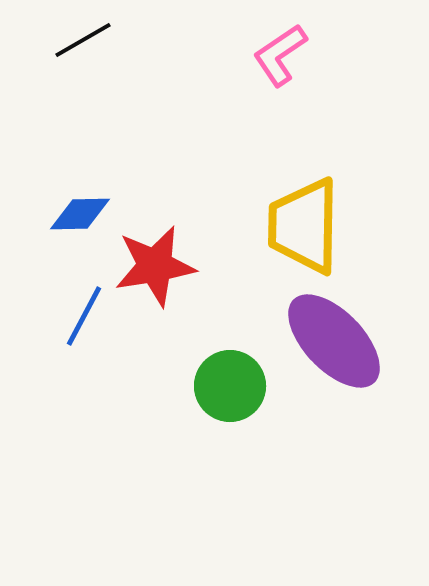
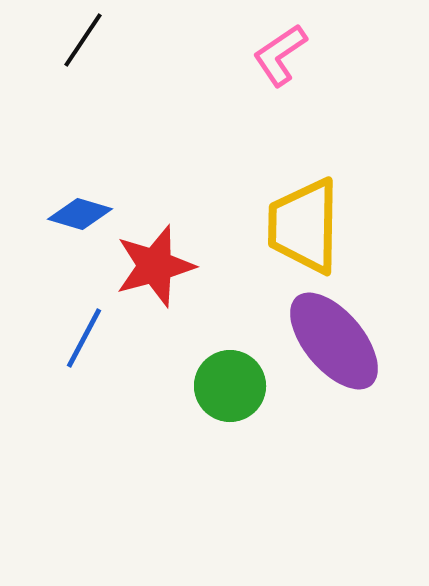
black line: rotated 26 degrees counterclockwise
blue diamond: rotated 18 degrees clockwise
red star: rotated 6 degrees counterclockwise
blue line: moved 22 px down
purple ellipse: rotated 4 degrees clockwise
